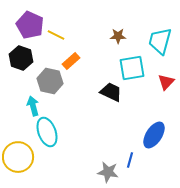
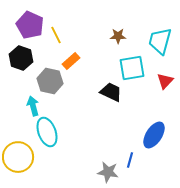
yellow line: rotated 36 degrees clockwise
red triangle: moved 1 px left, 1 px up
